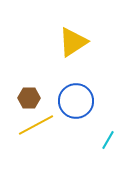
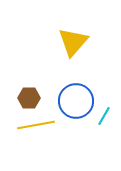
yellow triangle: rotated 16 degrees counterclockwise
yellow line: rotated 18 degrees clockwise
cyan line: moved 4 px left, 24 px up
